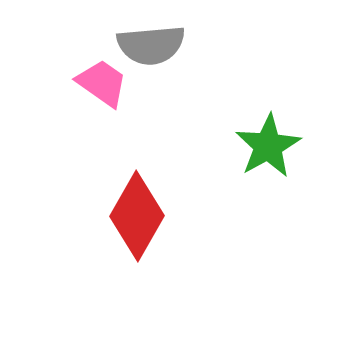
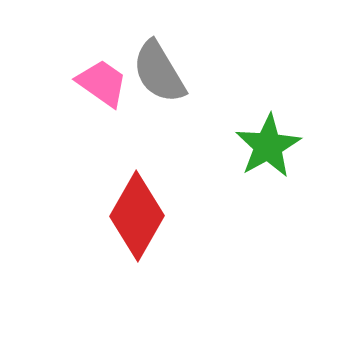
gray semicircle: moved 8 px right, 27 px down; rotated 64 degrees clockwise
